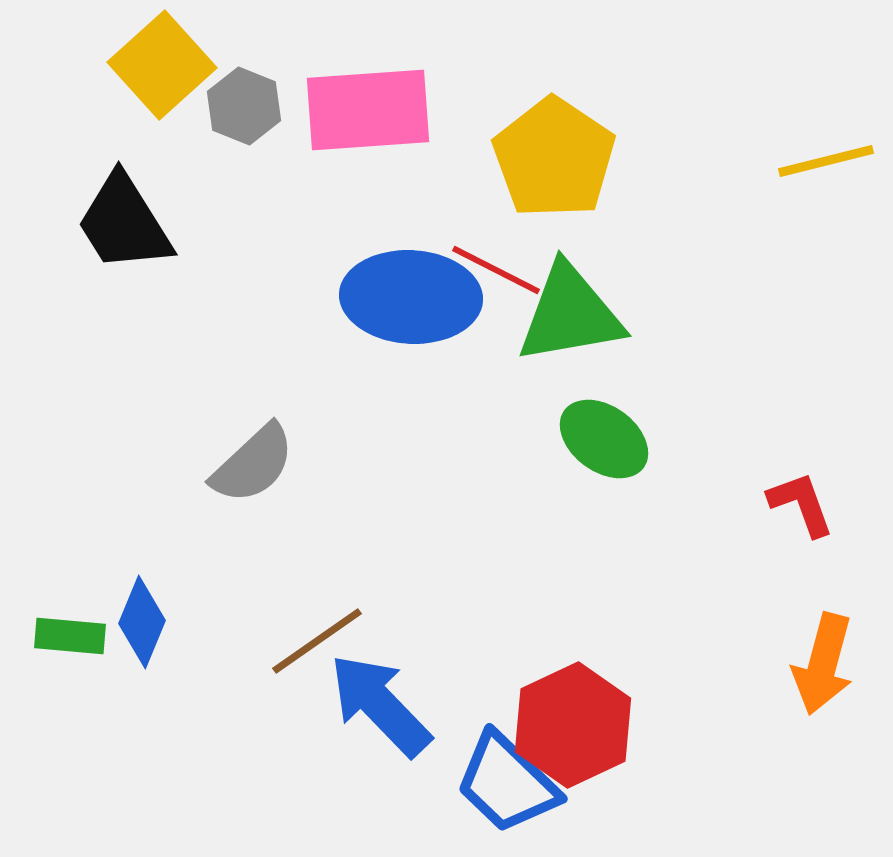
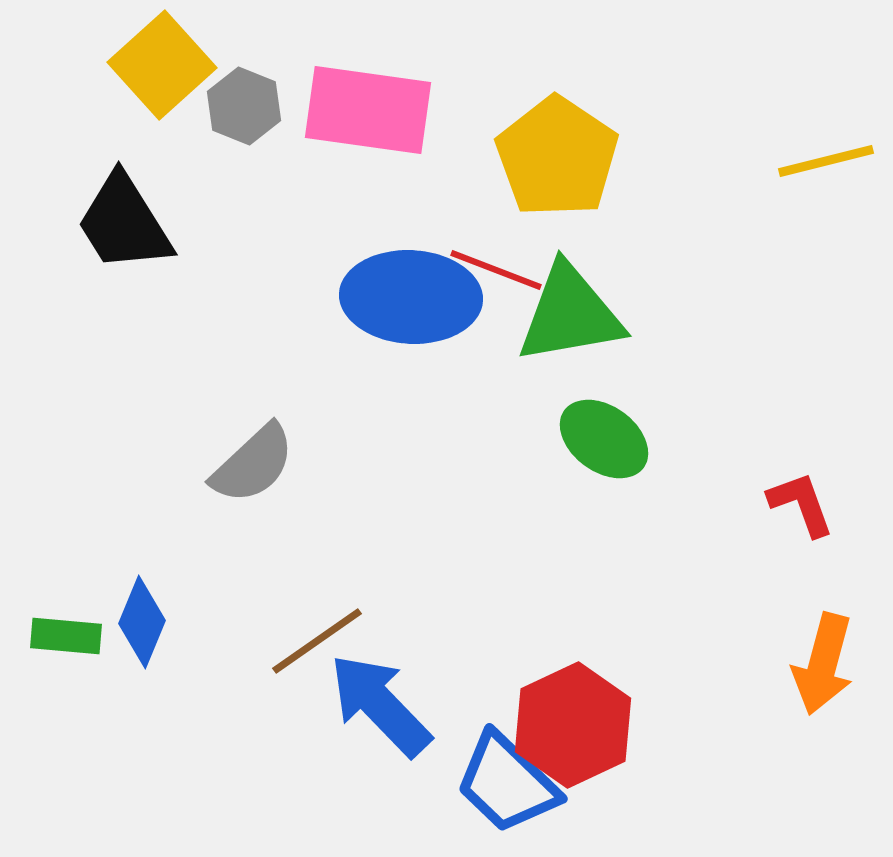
pink rectangle: rotated 12 degrees clockwise
yellow pentagon: moved 3 px right, 1 px up
red line: rotated 6 degrees counterclockwise
green rectangle: moved 4 px left
